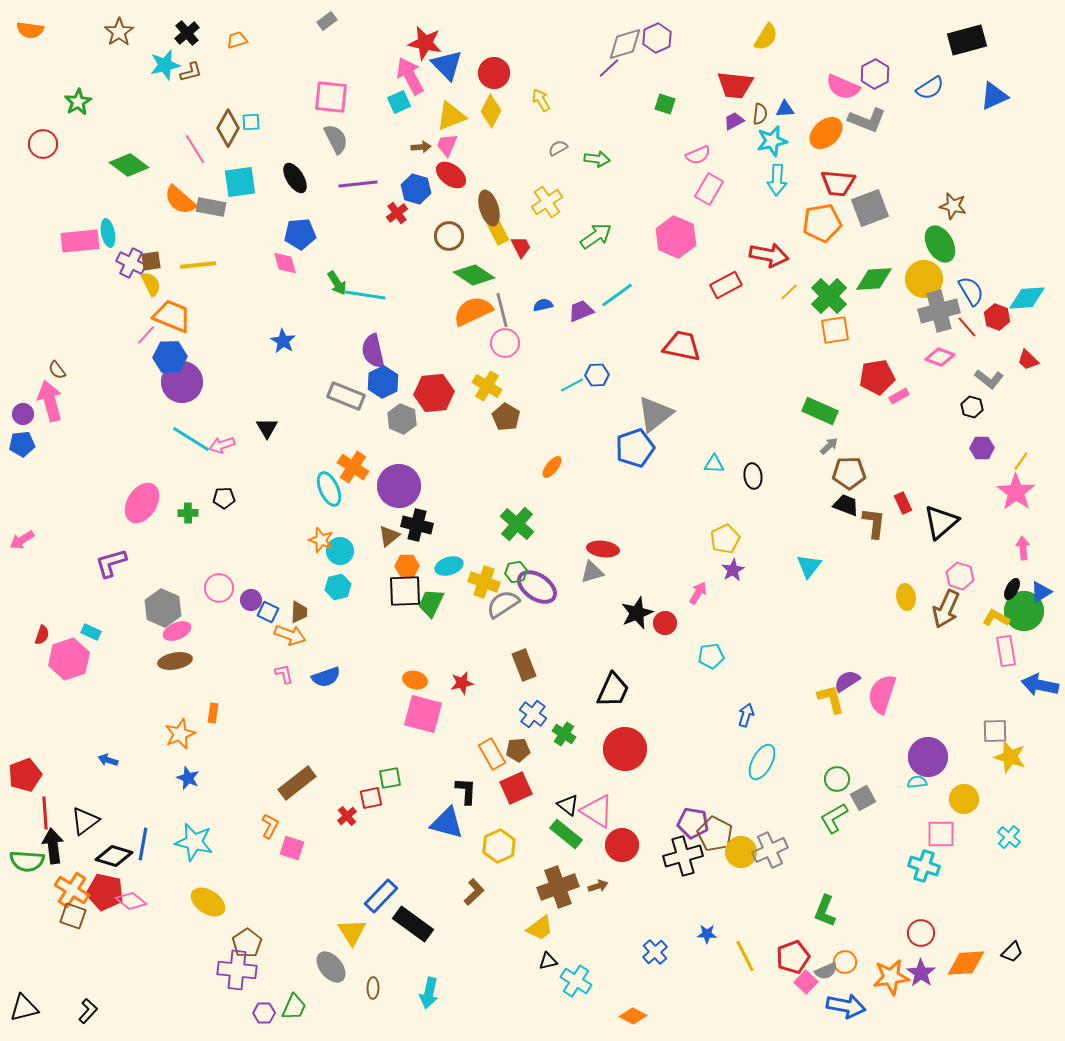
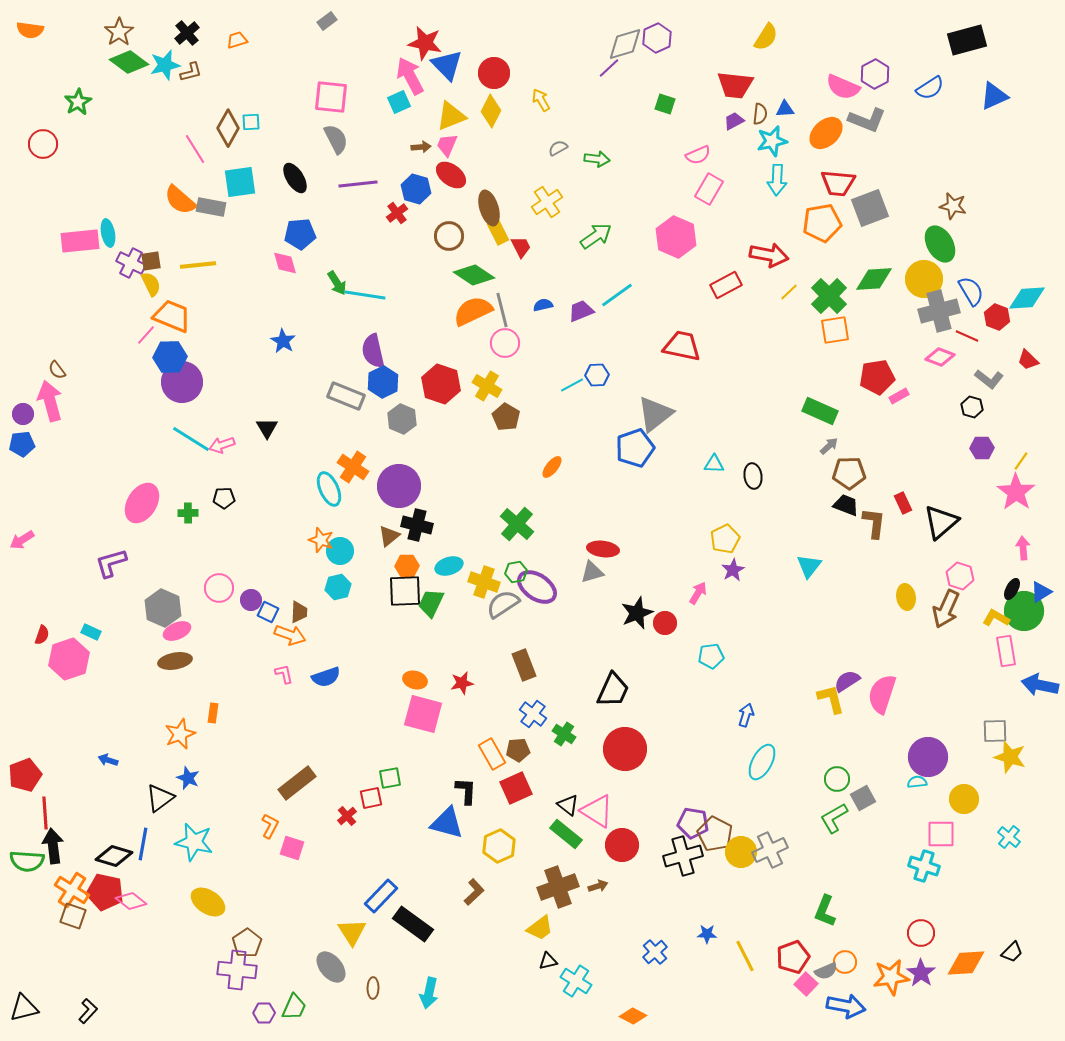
green diamond at (129, 165): moved 103 px up
red line at (967, 327): moved 9 px down; rotated 25 degrees counterclockwise
red hexagon at (434, 393): moved 7 px right, 9 px up; rotated 24 degrees clockwise
black triangle at (85, 821): moved 75 px right, 23 px up
pink square at (806, 982): moved 2 px down
